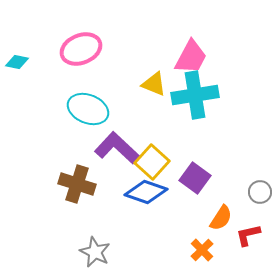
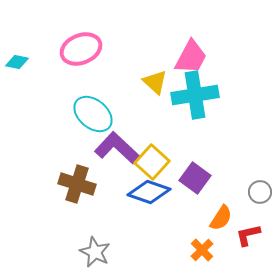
yellow triangle: moved 1 px right, 2 px up; rotated 20 degrees clockwise
cyan ellipse: moved 5 px right, 5 px down; rotated 18 degrees clockwise
blue diamond: moved 3 px right
